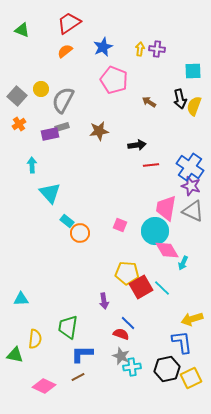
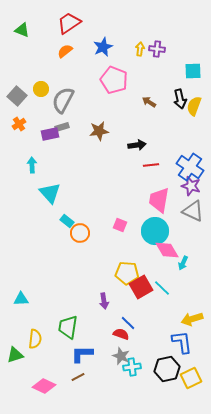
pink trapezoid at (166, 208): moved 7 px left, 8 px up
green triangle at (15, 355): rotated 30 degrees counterclockwise
